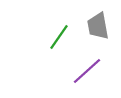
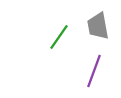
purple line: moved 7 px right; rotated 28 degrees counterclockwise
